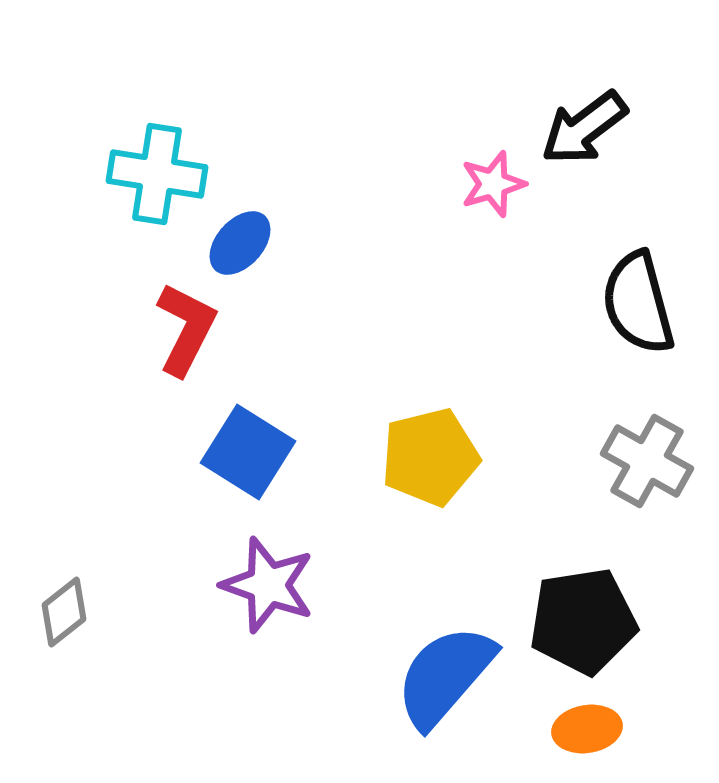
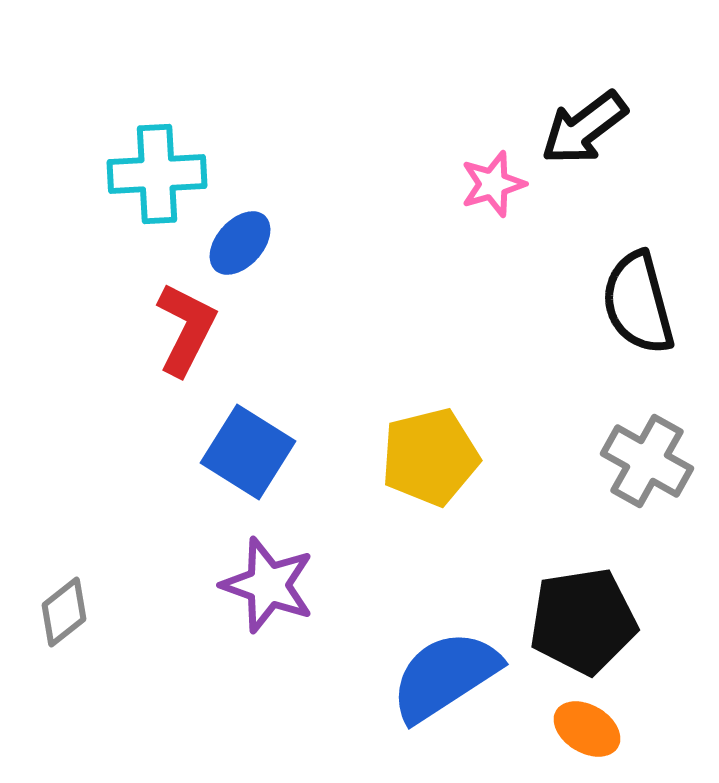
cyan cross: rotated 12 degrees counterclockwise
blue semicircle: rotated 16 degrees clockwise
orange ellipse: rotated 40 degrees clockwise
